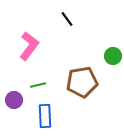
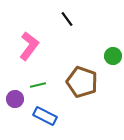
brown pentagon: rotated 28 degrees clockwise
purple circle: moved 1 px right, 1 px up
blue rectangle: rotated 60 degrees counterclockwise
